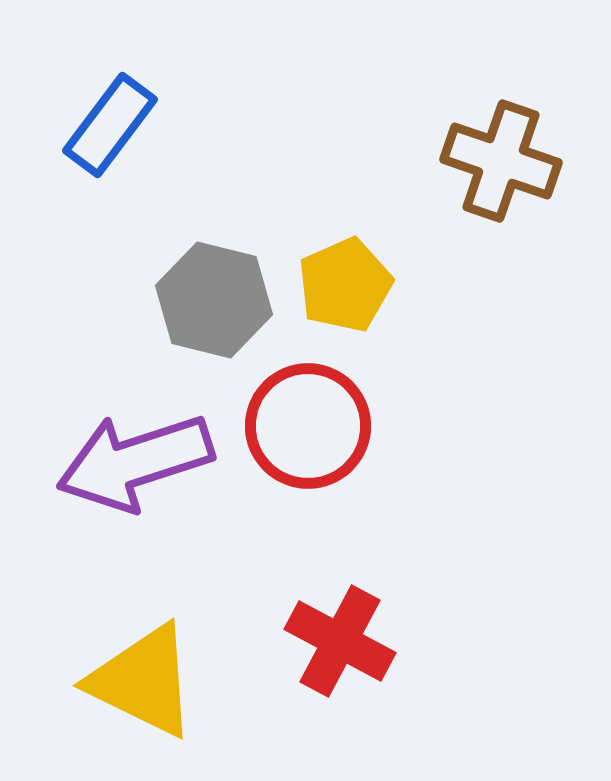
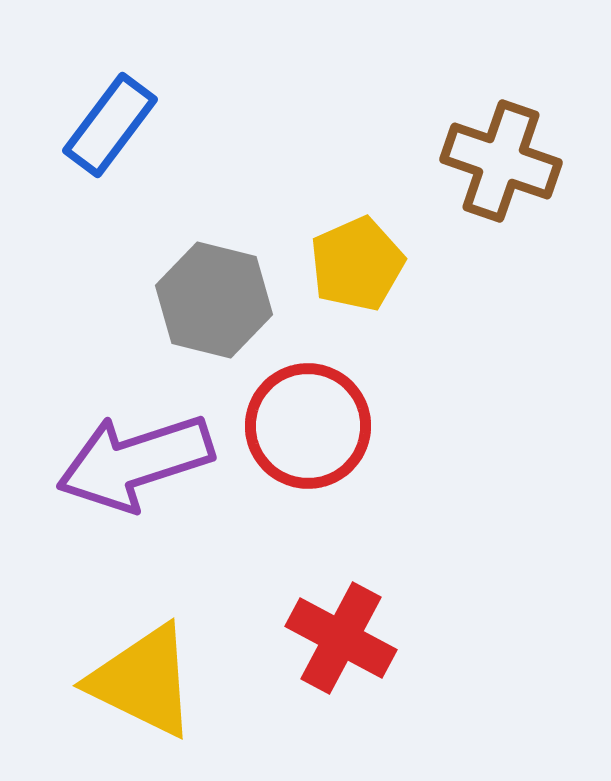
yellow pentagon: moved 12 px right, 21 px up
red cross: moved 1 px right, 3 px up
